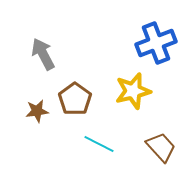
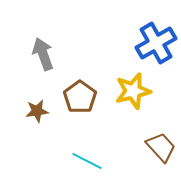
blue cross: rotated 9 degrees counterclockwise
gray arrow: rotated 8 degrees clockwise
brown pentagon: moved 5 px right, 2 px up
cyan line: moved 12 px left, 17 px down
